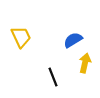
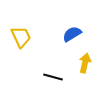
blue semicircle: moved 1 px left, 6 px up
black line: rotated 54 degrees counterclockwise
